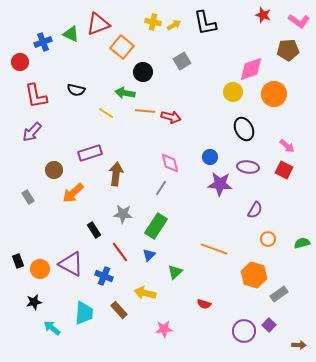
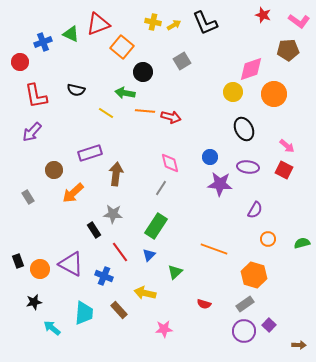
black L-shape at (205, 23): rotated 12 degrees counterclockwise
gray star at (123, 214): moved 10 px left
gray rectangle at (279, 294): moved 34 px left, 10 px down
